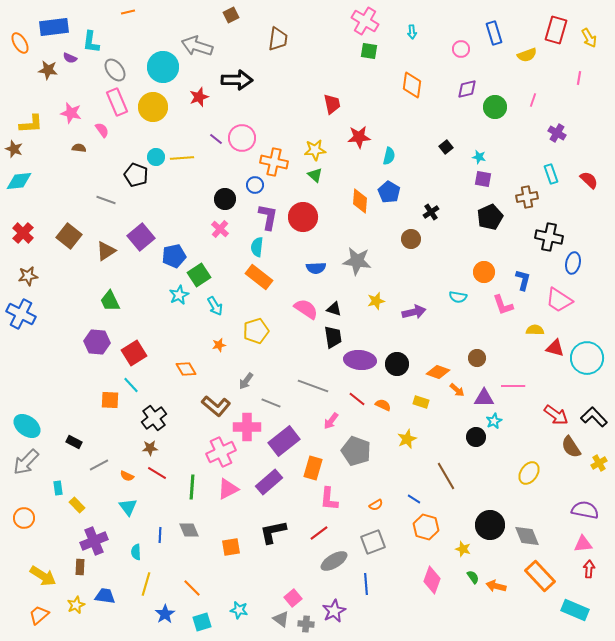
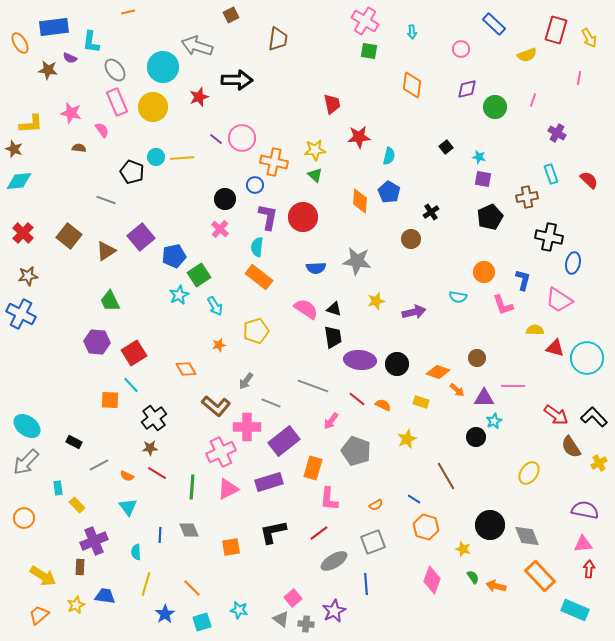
blue rectangle at (494, 33): moved 9 px up; rotated 30 degrees counterclockwise
black pentagon at (136, 175): moved 4 px left, 3 px up
purple rectangle at (269, 482): rotated 24 degrees clockwise
